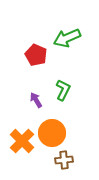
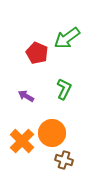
green arrow: rotated 12 degrees counterclockwise
red pentagon: moved 1 px right, 2 px up
green L-shape: moved 1 px right, 1 px up
purple arrow: moved 10 px left, 4 px up; rotated 28 degrees counterclockwise
brown cross: rotated 24 degrees clockwise
